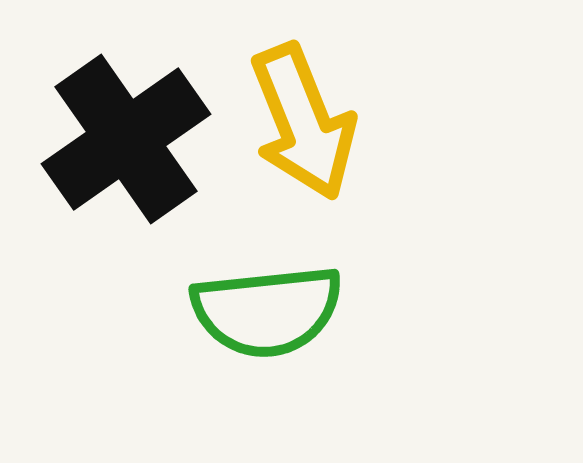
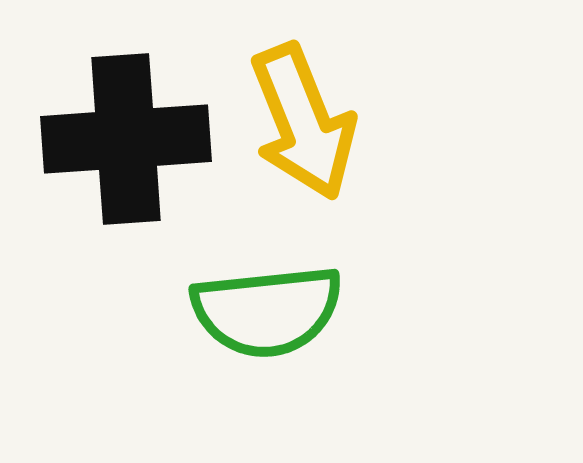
black cross: rotated 31 degrees clockwise
